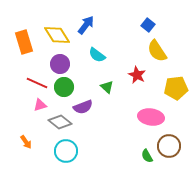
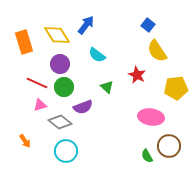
orange arrow: moved 1 px left, 1 px up
